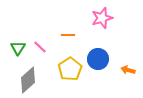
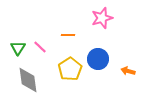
orange arrow: moved 1 px down
gray diamond: rotated 56 degrees counterclockwise
